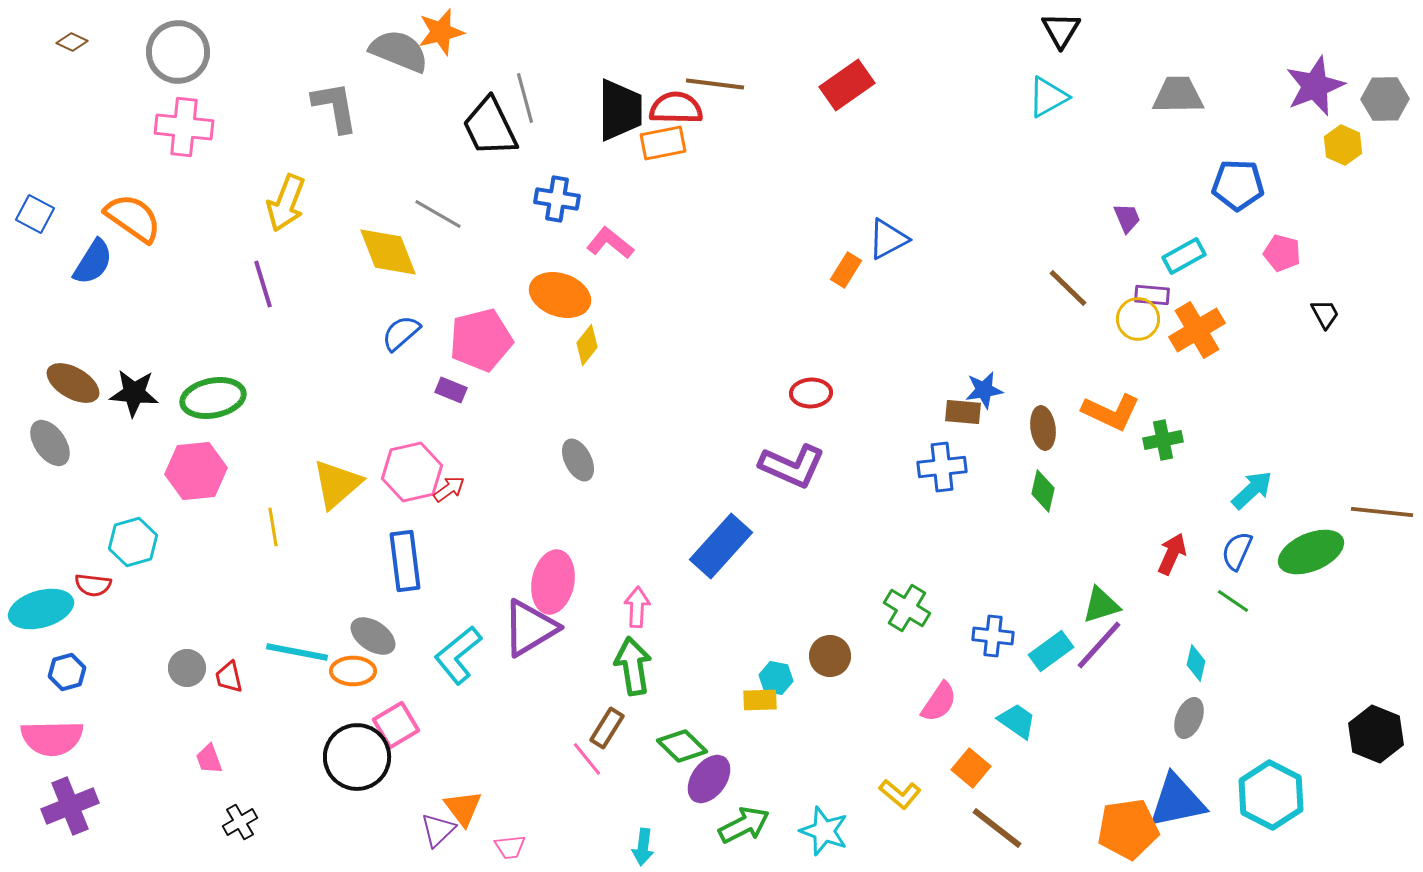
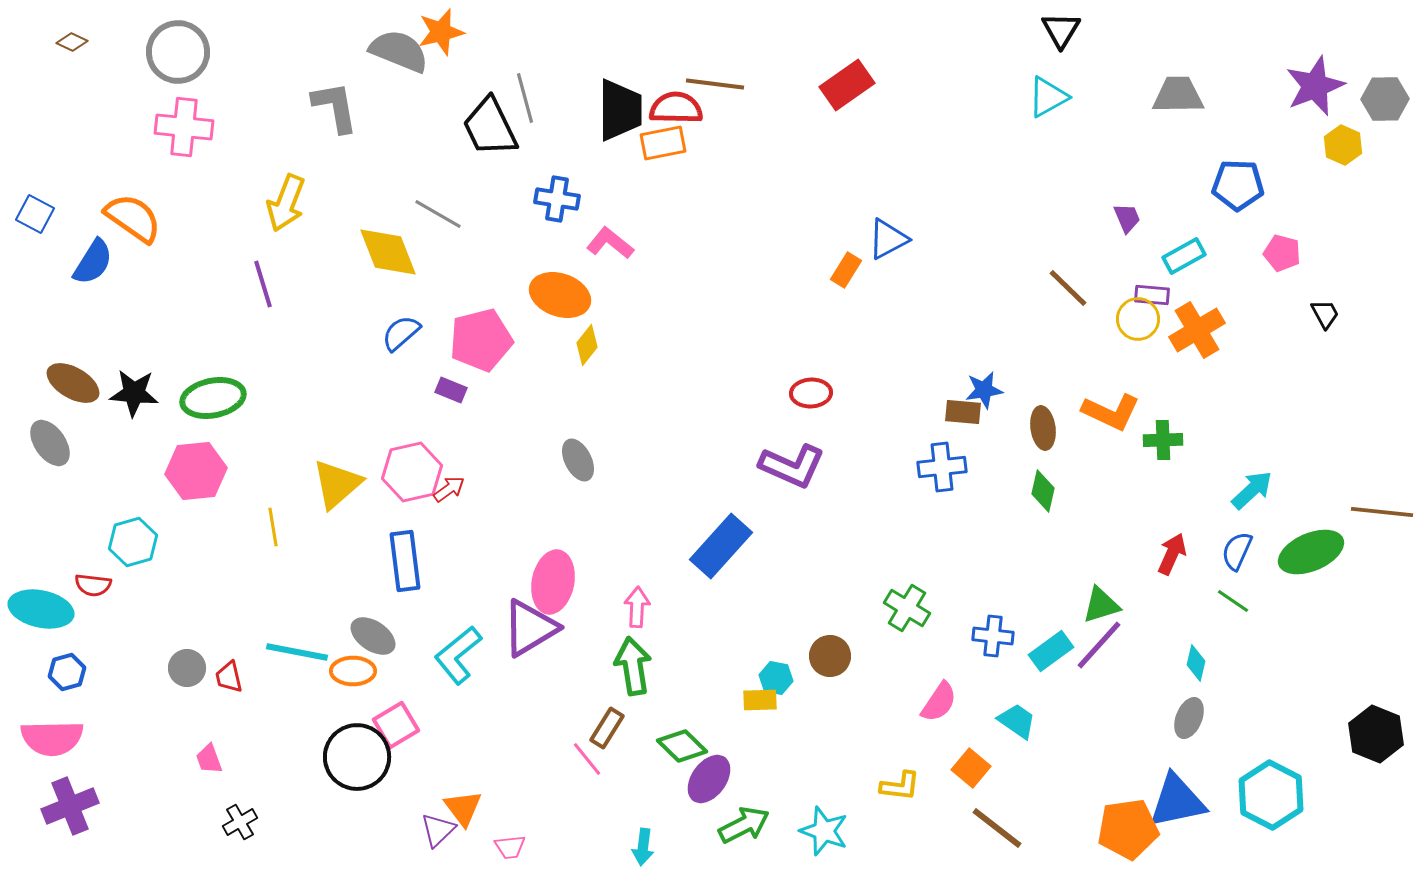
green cross at (1163, 440): rotated 9 degrees clockwise
cyan ellipse at (41, 609): rotated 28 degrees clockwise
yellow L-shape at (900, 794): moved 8 px up; rotated 33 degrees counterclockwise
